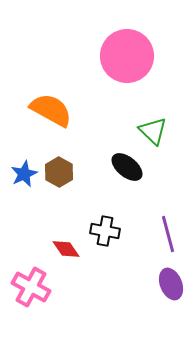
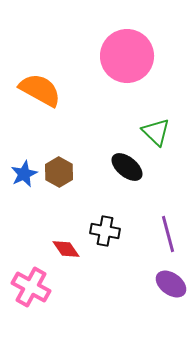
orange semicircle: moved 11 px left, 20 px up
green triangle: moved 3 px right, 1 px down
purple ellipse: rotated 32 degrees counterclockwise
